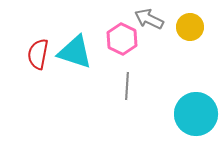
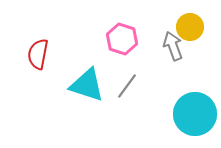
gray arrow: moved 24 px right, 27 px down; rotated 44 degrees clockwise
pink hexagon: rotated 8 degrees counterclockwise
cyan triangle: moved 12 px right, 33 px down
gray line: rotated 32 degrees clockwise
cyan circle: moved 1 px left
